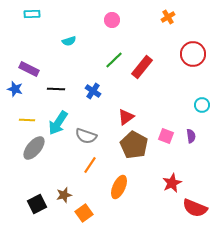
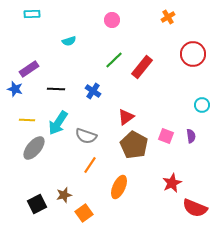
purple rectangle: rotated 60 degrees counterclockwise
